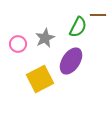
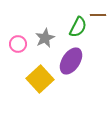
yellow square: rotated 16 degrees counterclockwise
